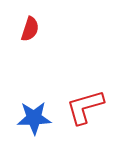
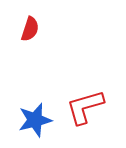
blue star: moved 1 px right, 2 px down; rotated 12 degrees counterclockwise
